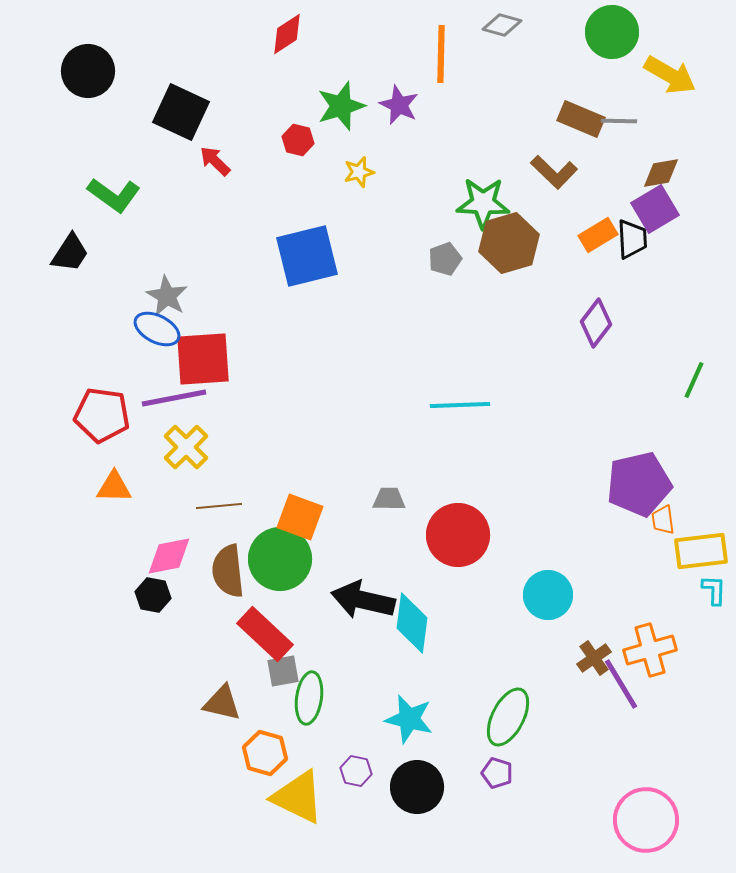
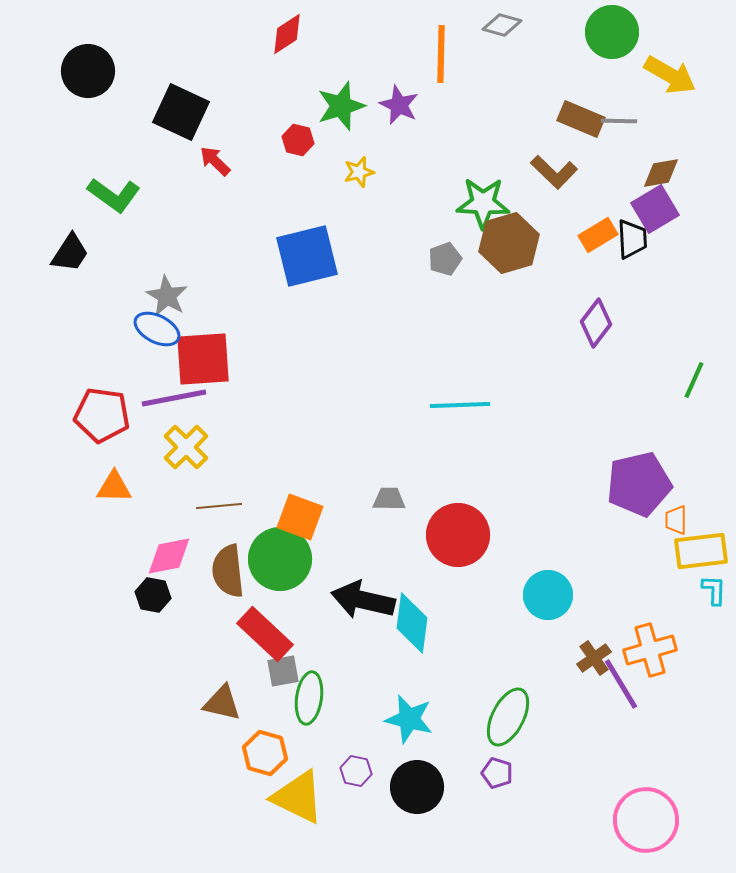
orange trapezoid at (663, 520): moved 13 px right; rotated 8 degrees clockwise
